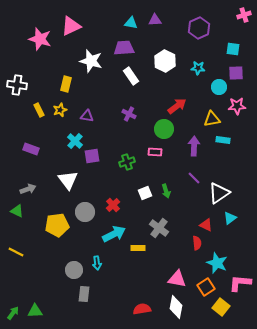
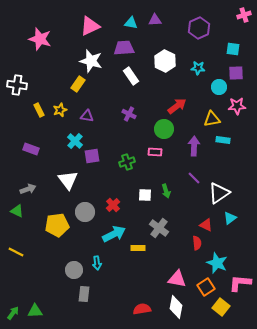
pink triangle at (71, 26): moved 19 px right
yellow rectangle at (66, 84): moved 12 px right; rotated 21 degrees clockwise
white square at (145, 193): moved 2 px down; rotated 24 degrees clockwise
